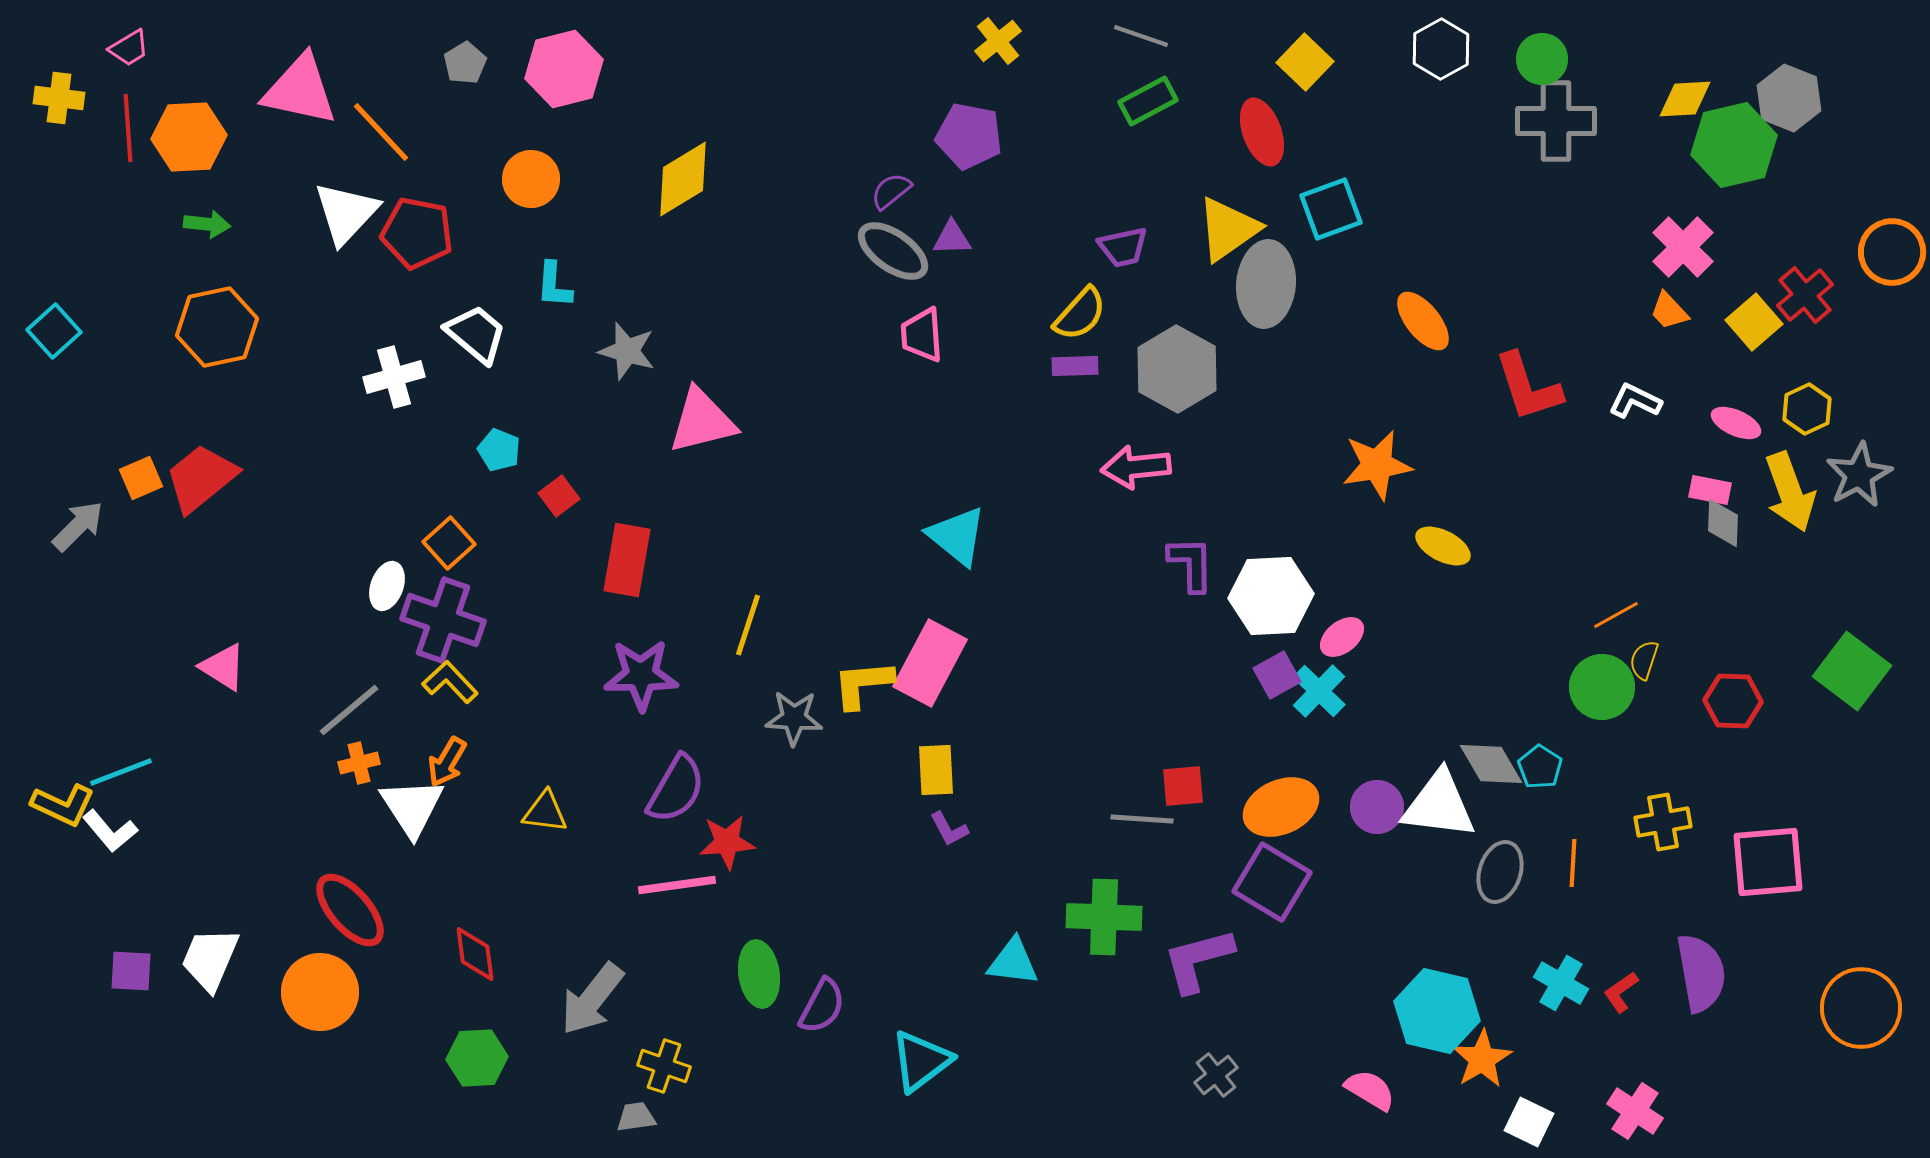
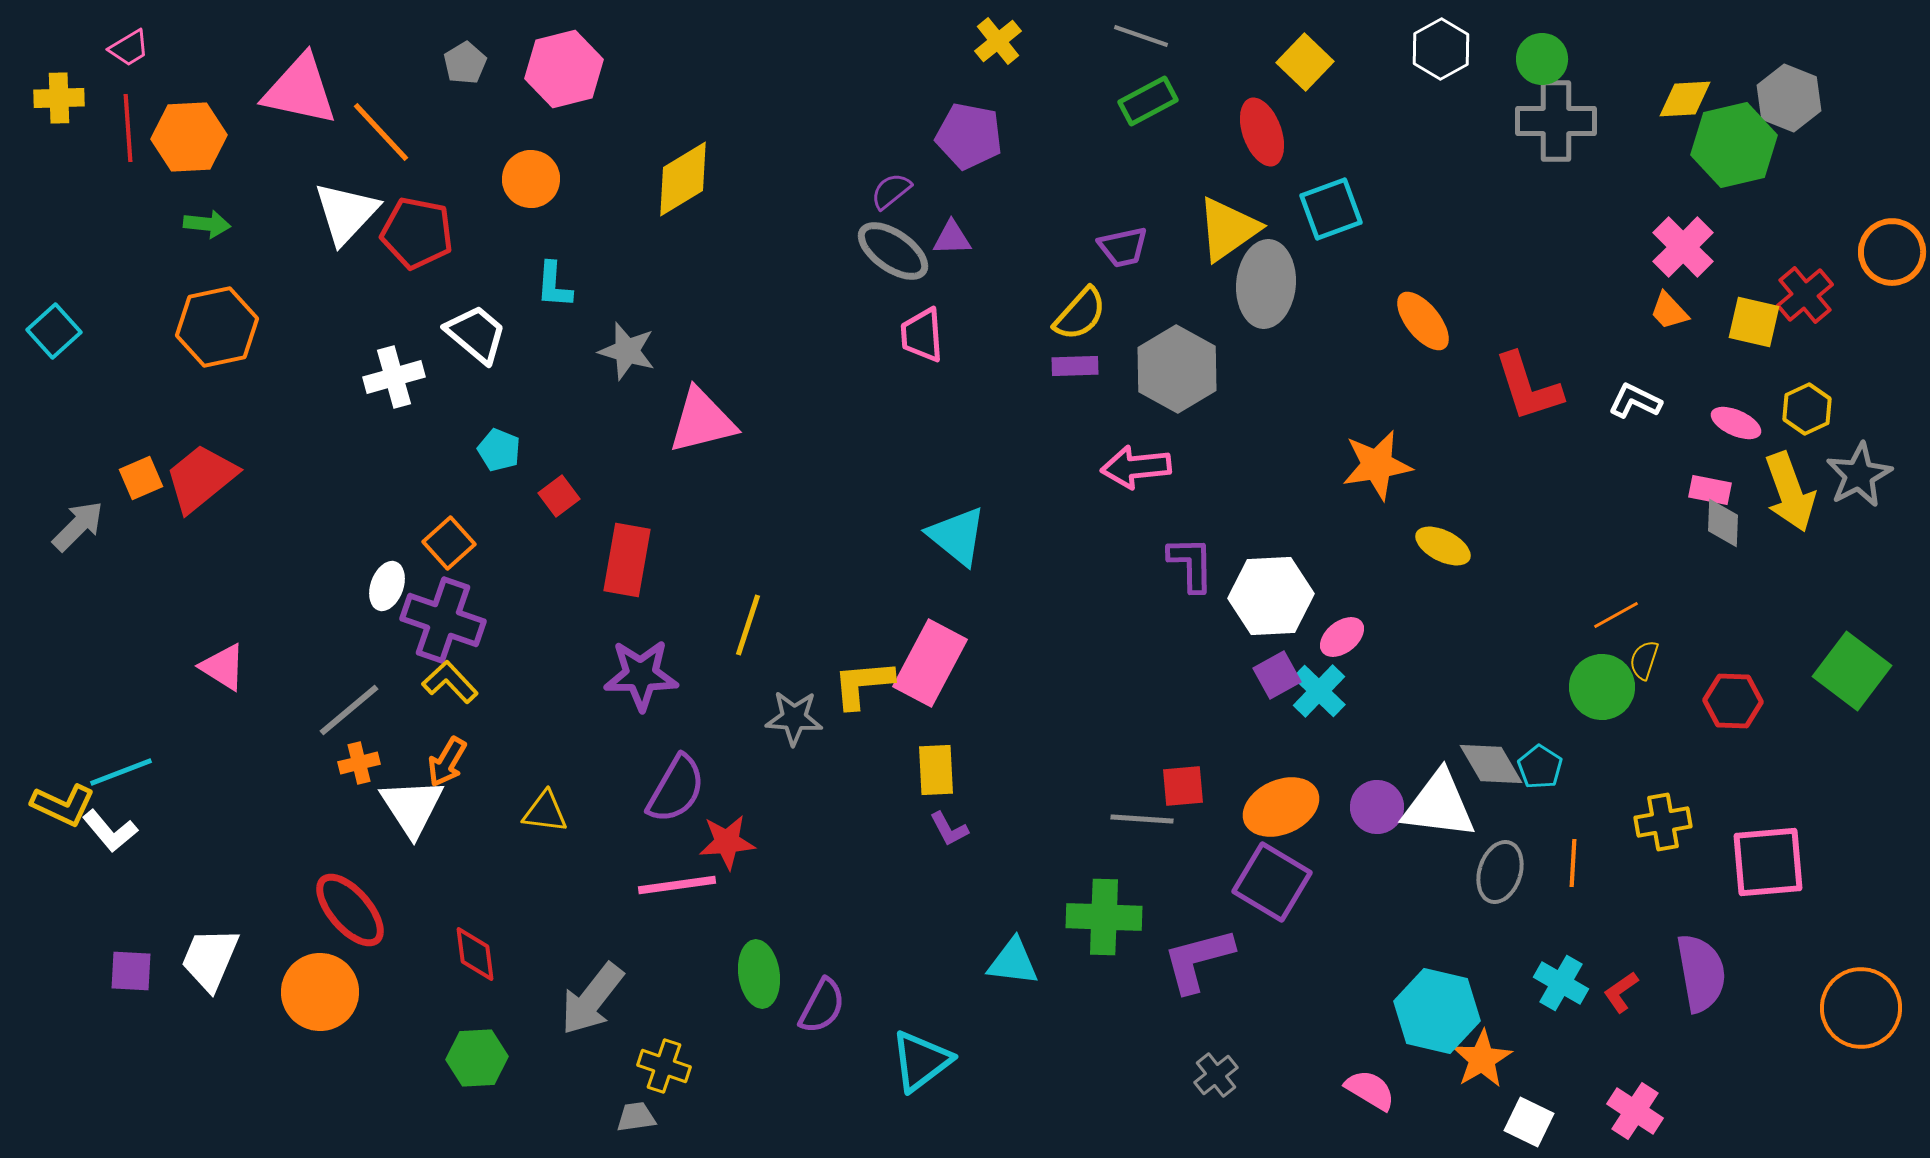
yellow cross at (59, 98): rotated 9 degrees counterclockwise
yellow square at (1754, 322): rotated 36 degrees counterclockwise
